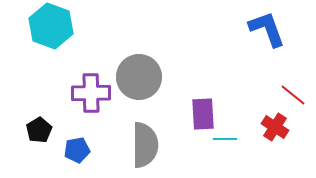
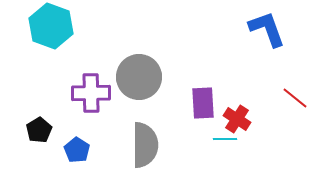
red line: moved 2 px right, 3 px down
purple rectangle: moved 11 px up
red cross: moved 38 px left, 8 px up
blue pentagon: rotated 30 degrees counterclockwise
